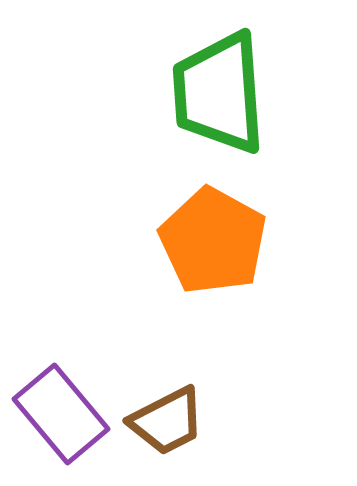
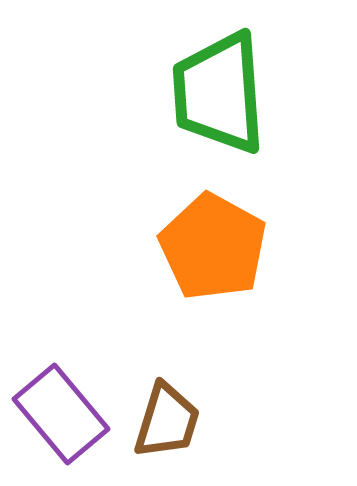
orange pentagon: moved 6 px down
brown trapezoid: rotated 46 degrees counterclockwise
